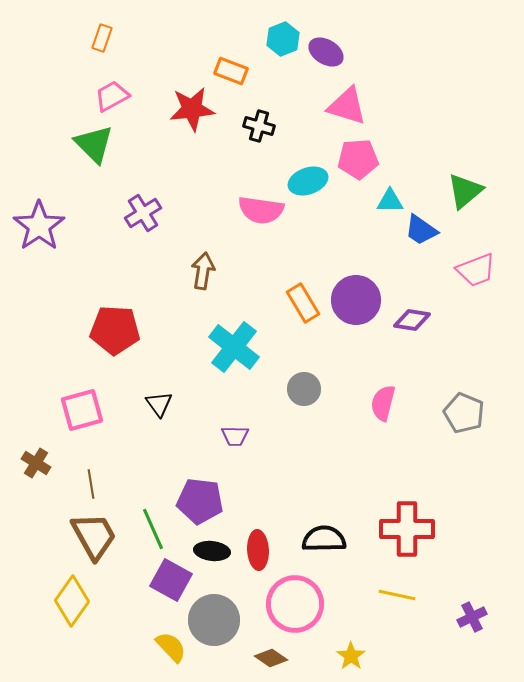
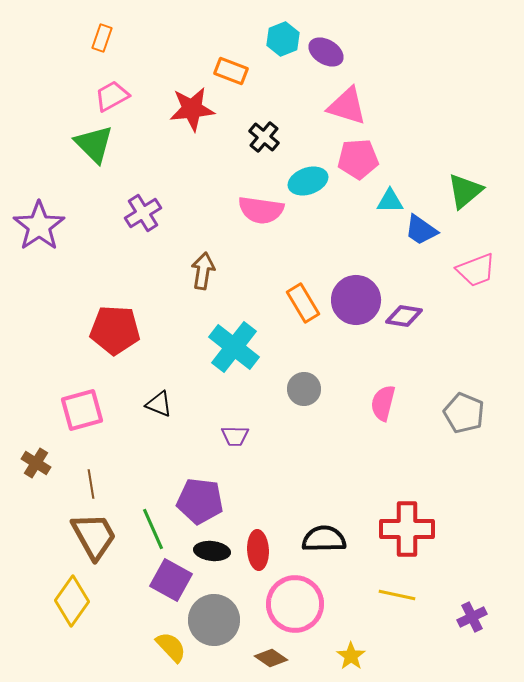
black cross at (259, 126): moved 5 px right, 11 px down; rotated 24 degrees clockwise
purple diamond at (412, 320): moved 8 px left, 4 px up
black triangle at (159, 404): rotated 32 degrees counterclockwise
